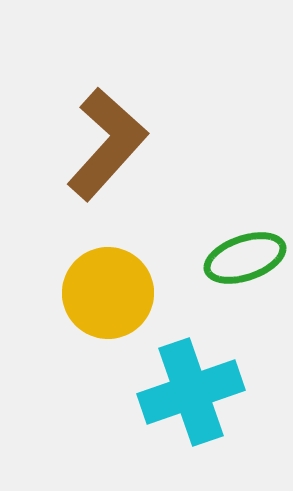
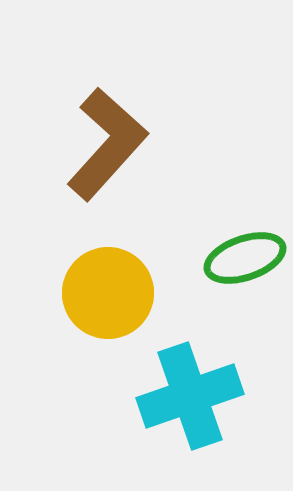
cyan cross: moved 1 px left, 4 px down
